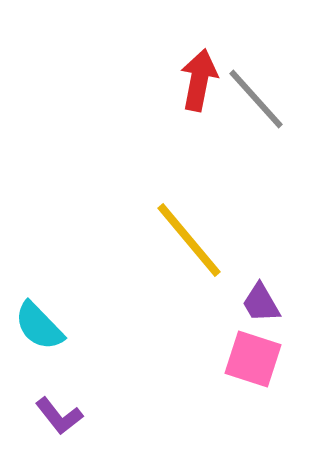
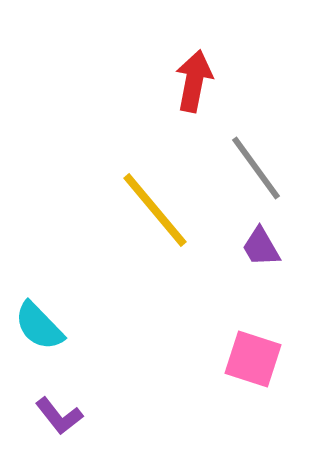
red arrow: moved 5 px left, 1 px down
gray line: moved 69 px down; rotated 6 degrees clockwise
yellow line: moved 34 px left, 30 px up
purple trapezoid: moved 56 px up
